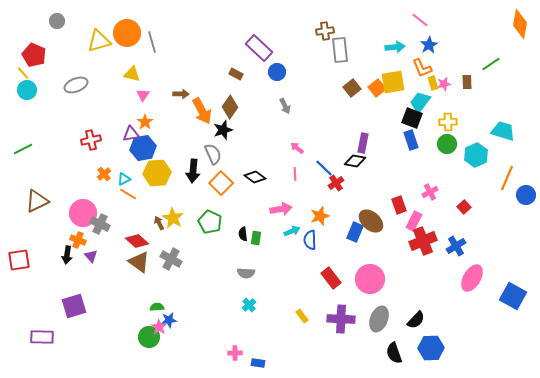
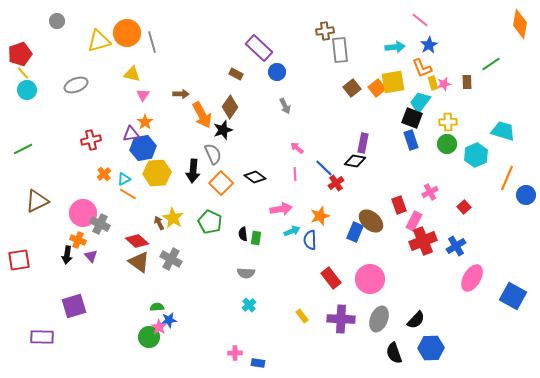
red pentagon at (34, 55): moved 14 px left, 1 px up; rotated 30 degrees clockwise
orange arrow at (202, 111): moved 4 px down
